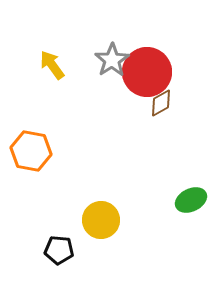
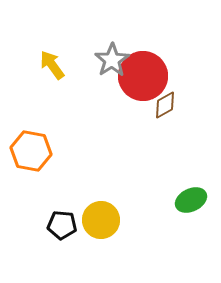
red circle: moved 4 px left, 4 px down
brown diamond: moved 4 px right, 2 px down
black pentagon: moved 3 px right, 25 px up
